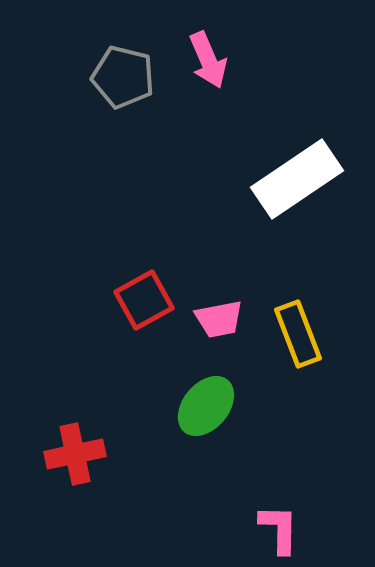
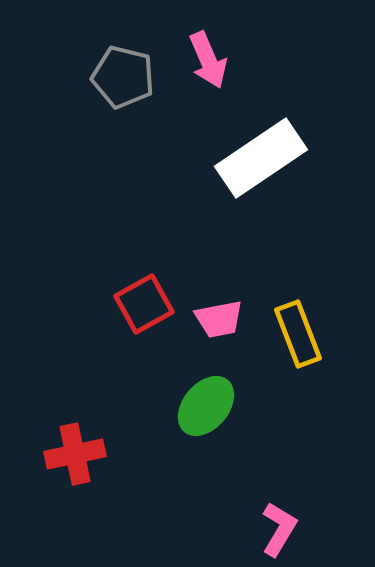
white rectangle: moved 36 px left, 21 px up
red square: moved 4 px down
pink L-shape: rotated 30 degrees clockwise
